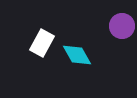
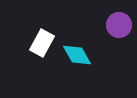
purple circle: moved 3 px left, 1 px up
